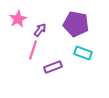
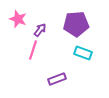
pink star: rotated 24 degrees counterclockwise
purple pentagon: rotated 15 degrees counterclockwise
purple rectangle: moved 4 px right, 12 px down
